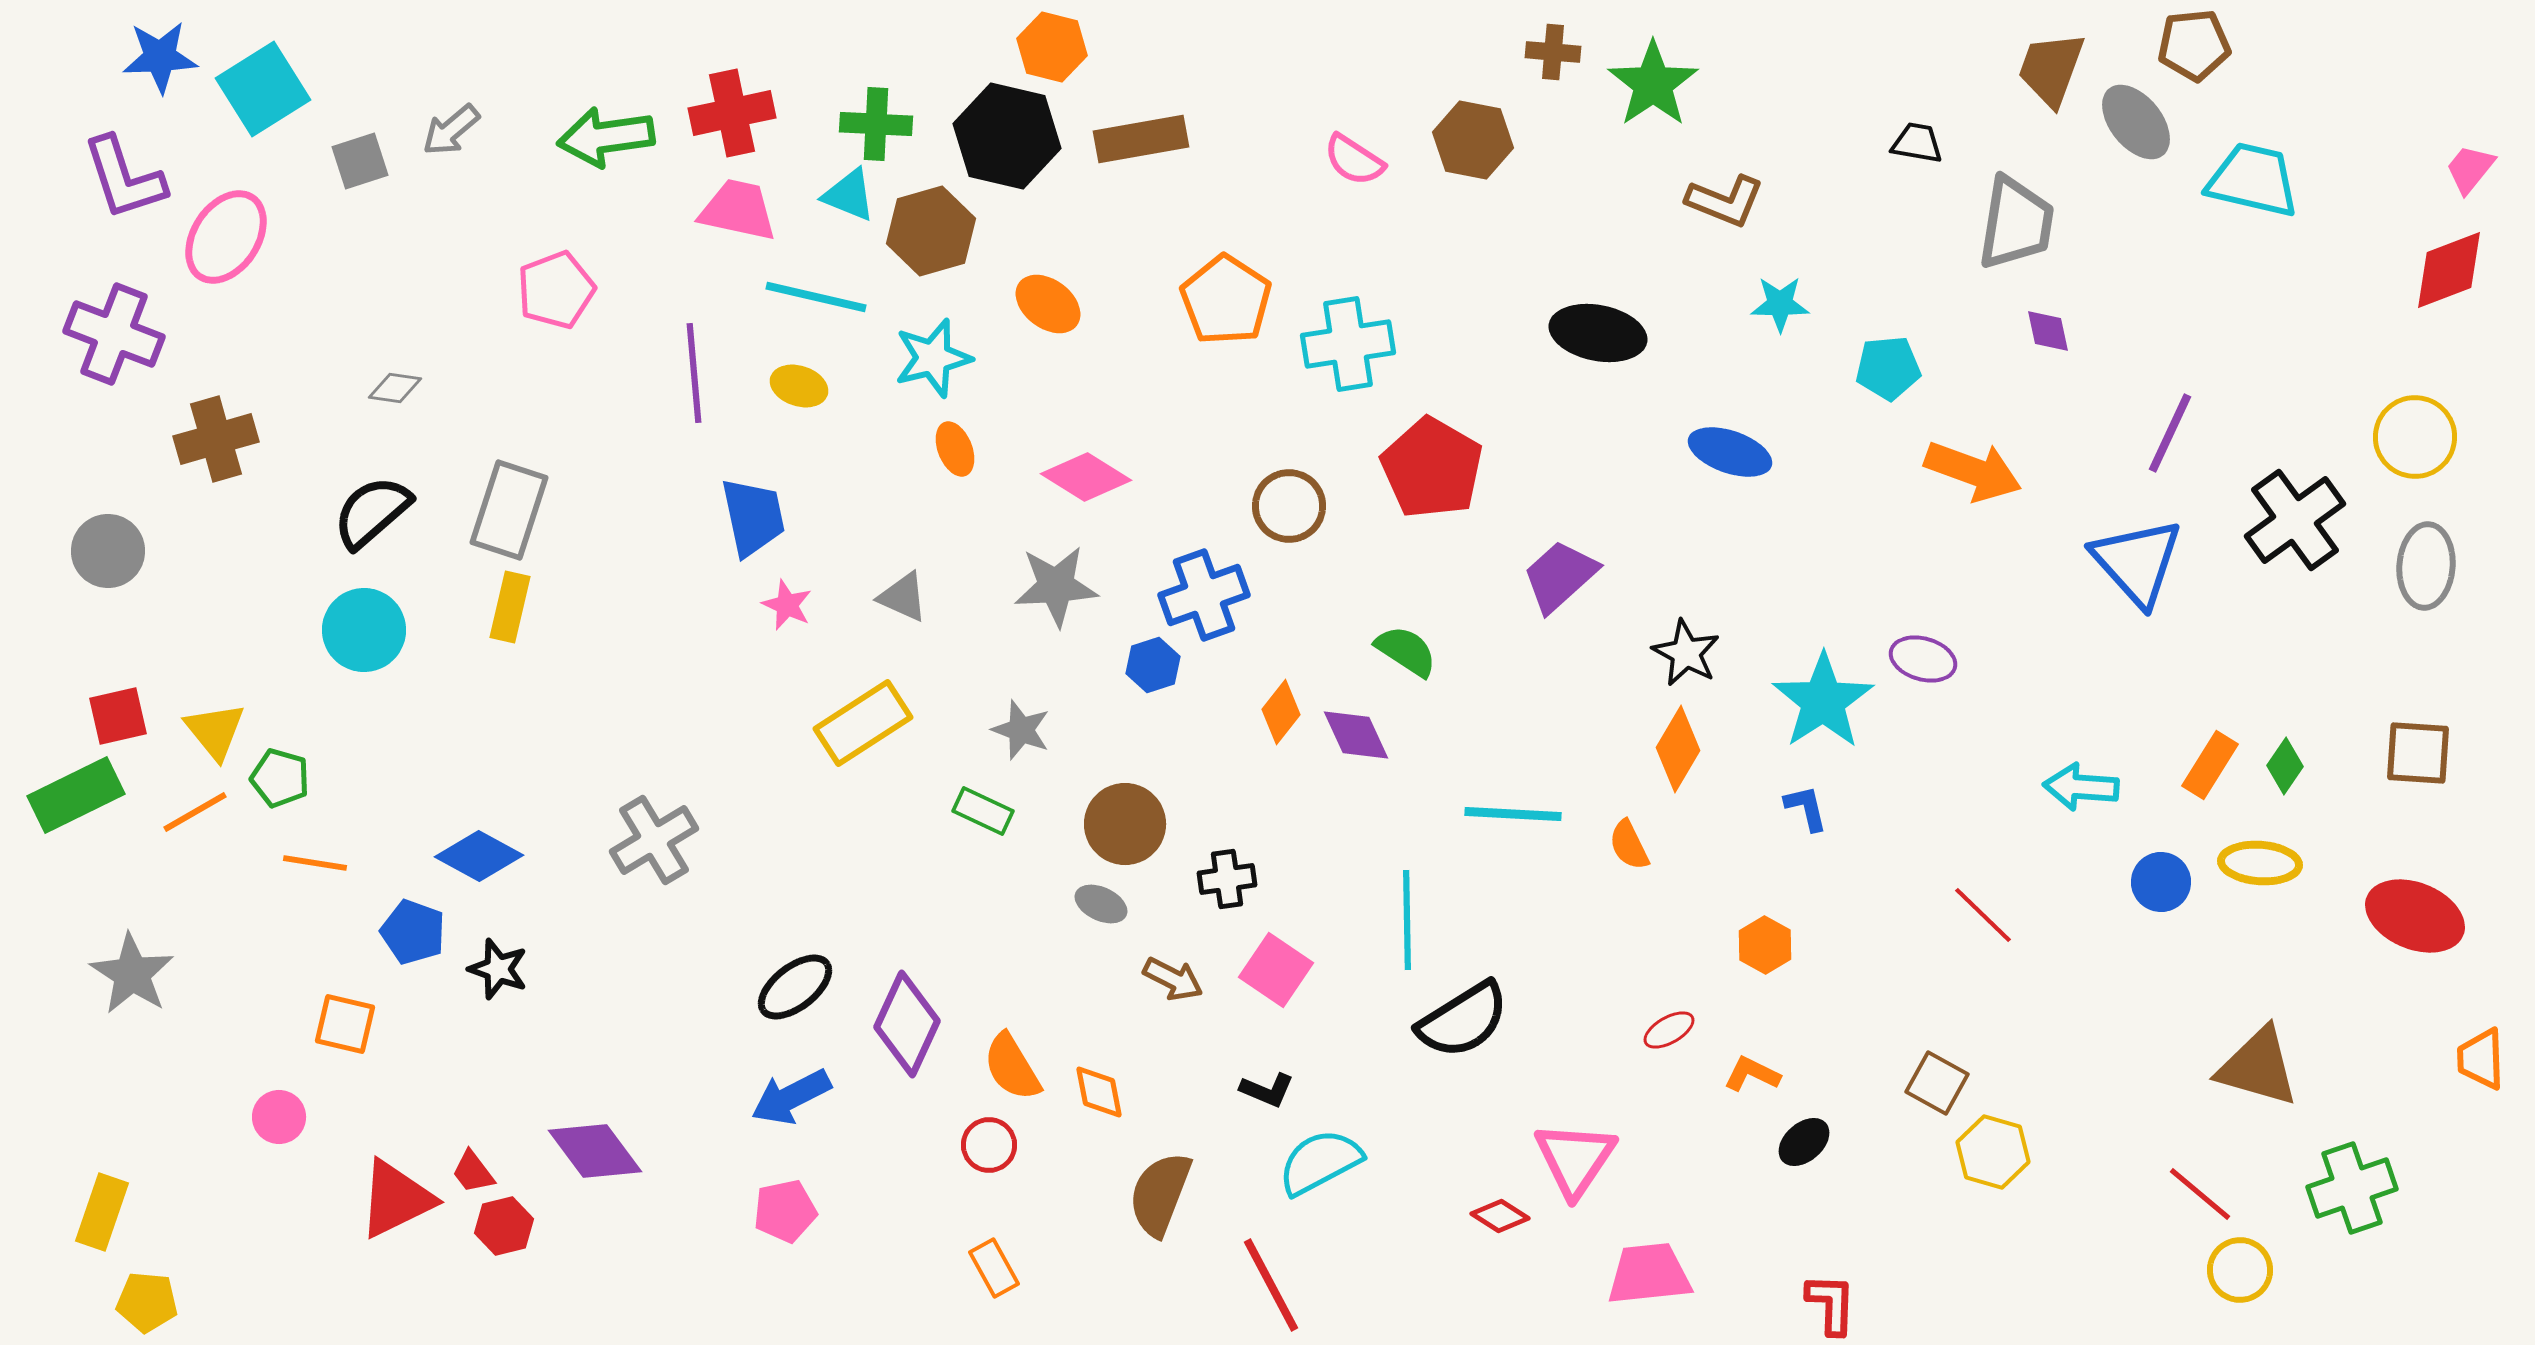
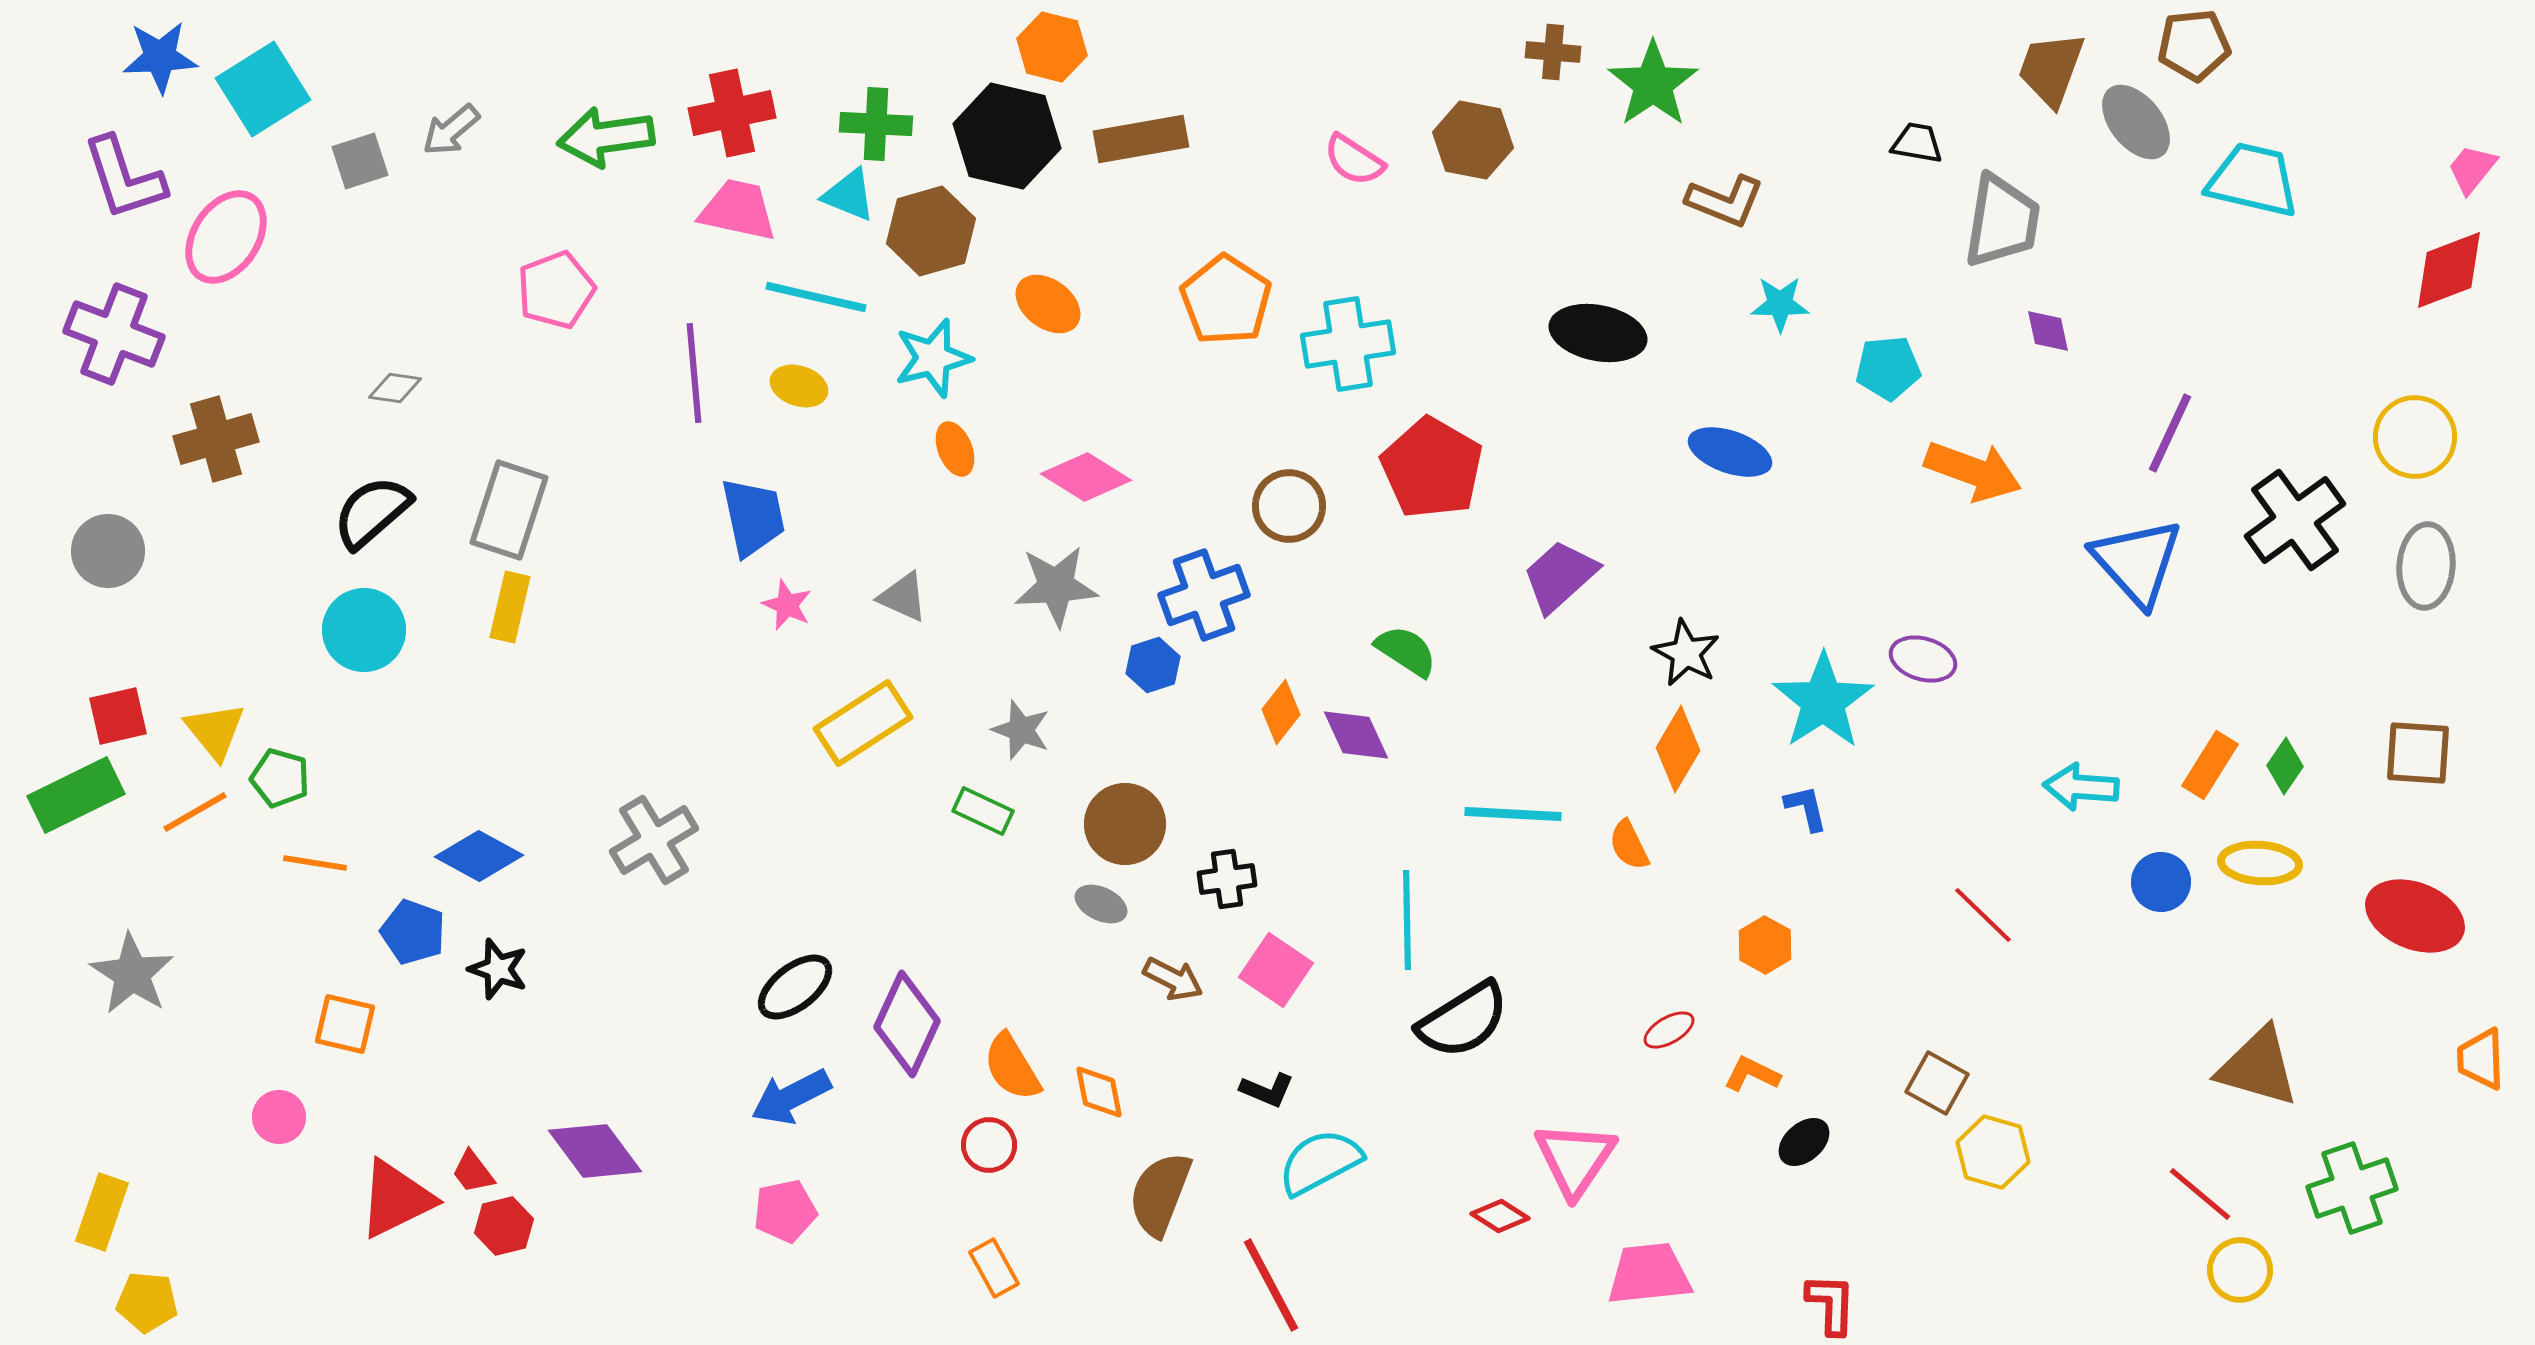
pink trapezoid at (2470, 169): moved 2 px right
gray trapezoid at (2016, 223): moved 14 px left, 2 px up
